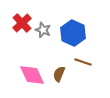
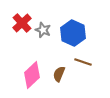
pink diamond: rotated 72 degrees clockwise
